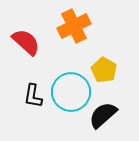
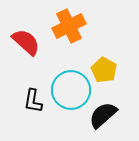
orange cross: moved 5 px left
cyan circle: moved 2 px up
black L-shape: moved 5 px down
